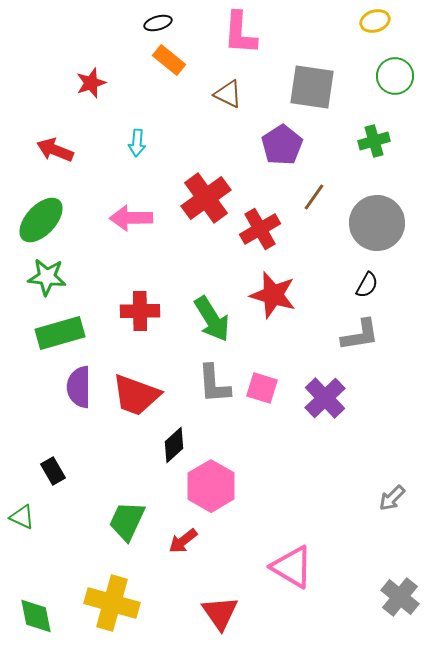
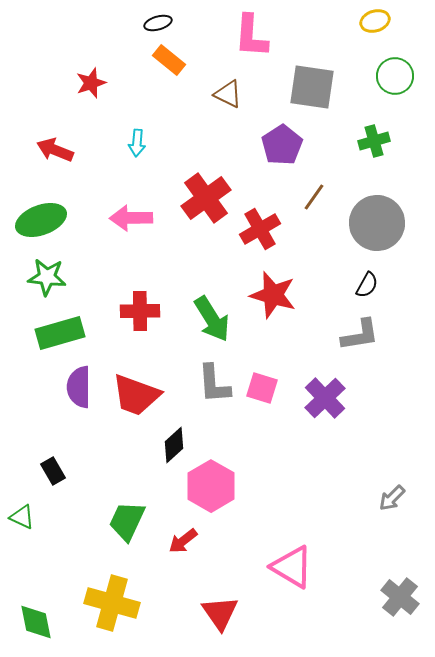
pink L-shape at (240, 33): moved 11 px right, 3 px down
green ellipse at (41, 220): rotated 27 degrees clockwise
green diamond at (36, 616): moved 6 px down
